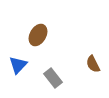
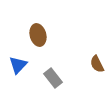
brown ellipse: rotated 45 degrees counterclockwise
brown semicircle: moved 4 px right
